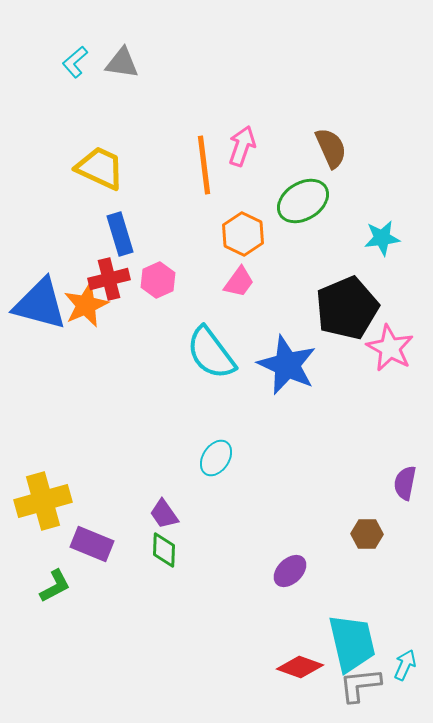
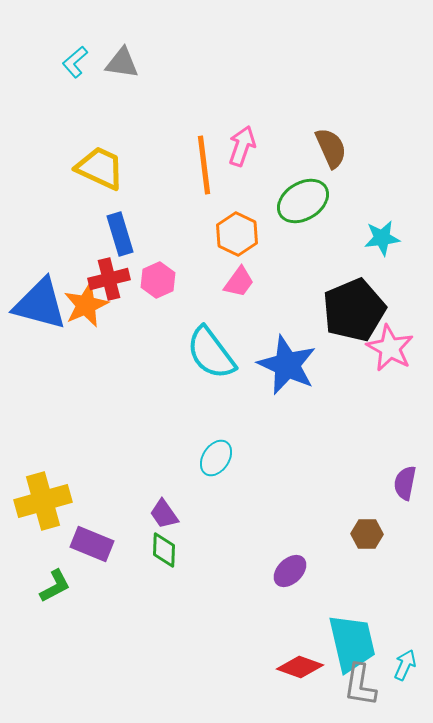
orange hexagon: moved 6 px left
black pentagon: moved 7 px right, 2 px down
gray L-shape: rotated 75 degrees counterclockwise
